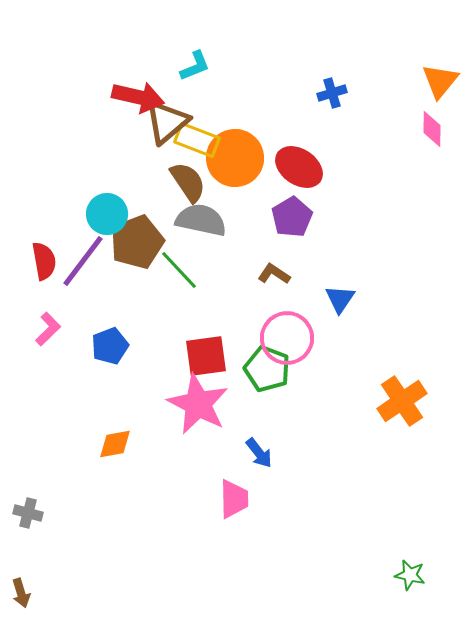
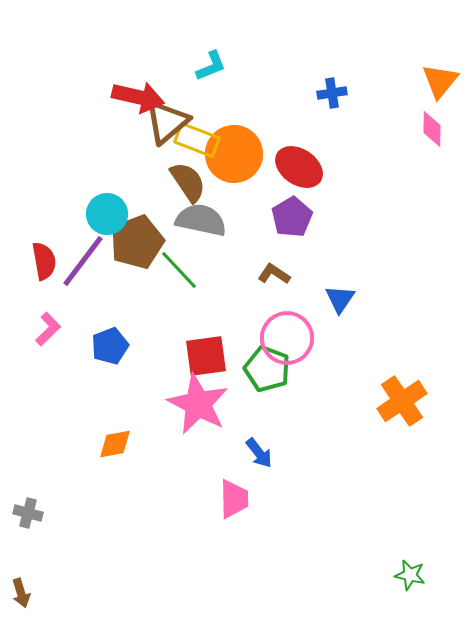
cyan L-shape: moved 16 px right
blue cross: rotated 8 degrees clockwise
orange circle: moved 1 px left, 4 px up
